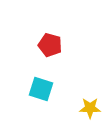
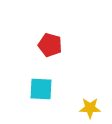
cyan square: rotated 15 degrees counterclockwise
